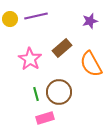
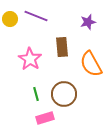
purple line: rotated 35 degrees clockwise
purple star: moved 2 px left, 1 px down
brown rectangle: moved 1 px up; rotated 54 degrees counterclockwise
brown circle: moved 5 px right, 2 px down
